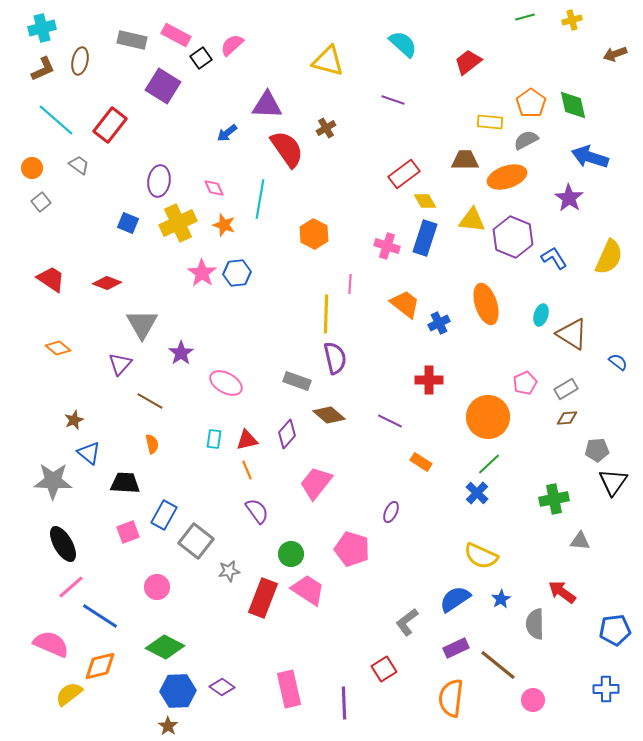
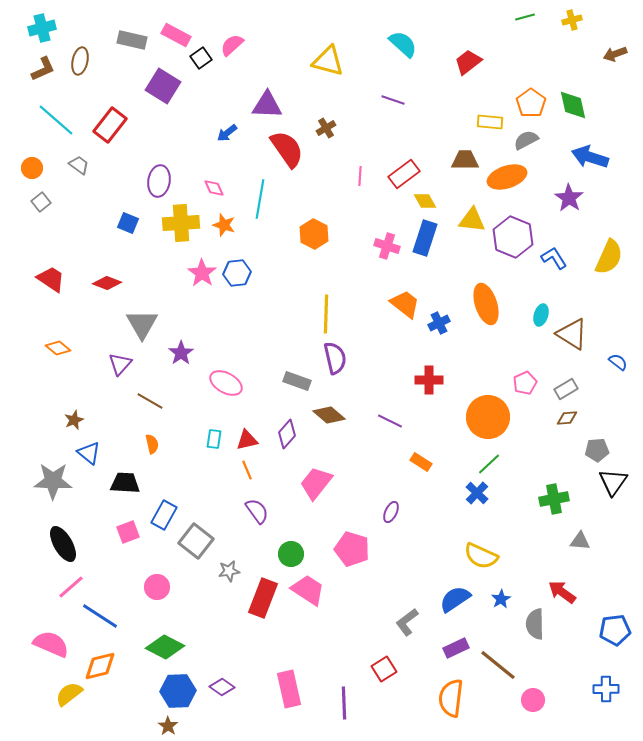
yellow cross at (178, 223): moved 3 px right; rotated 21 degrees clockwise
pink line at (350, 284): moved 10 px right, 108 px up
